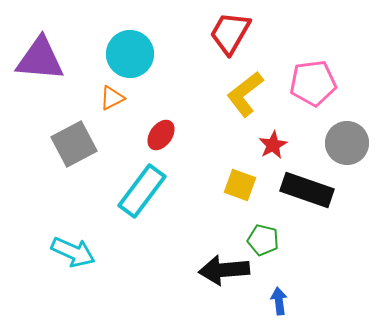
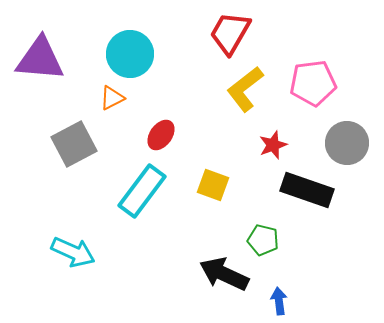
yellow L-shape: moved 5 px up
red star: rotated 8 degrees clockwise
yellow square: moved 27 px left
black arrow: moved 4 px down; rotated 30 degrees clockwise
